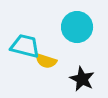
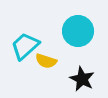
cyan circle: moved 1 px right, 4 px down
cyan trapezoid: rotated 56 degrees counterclockwise
